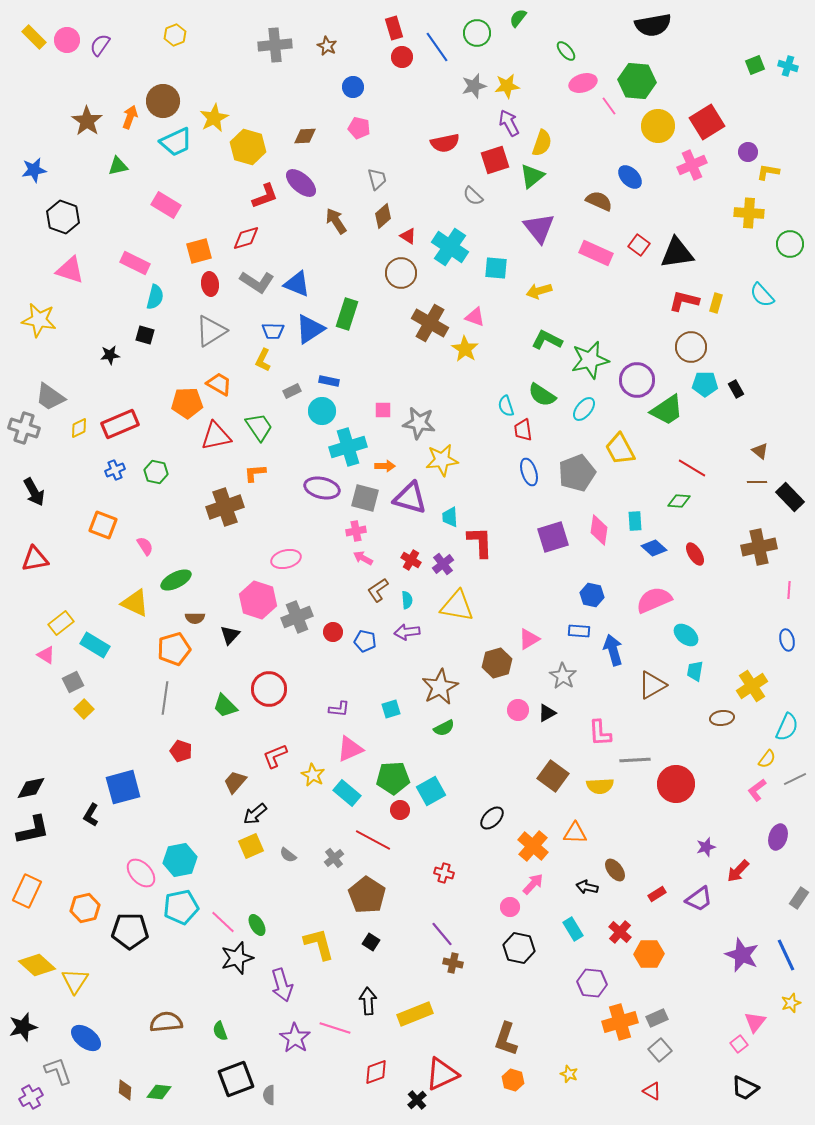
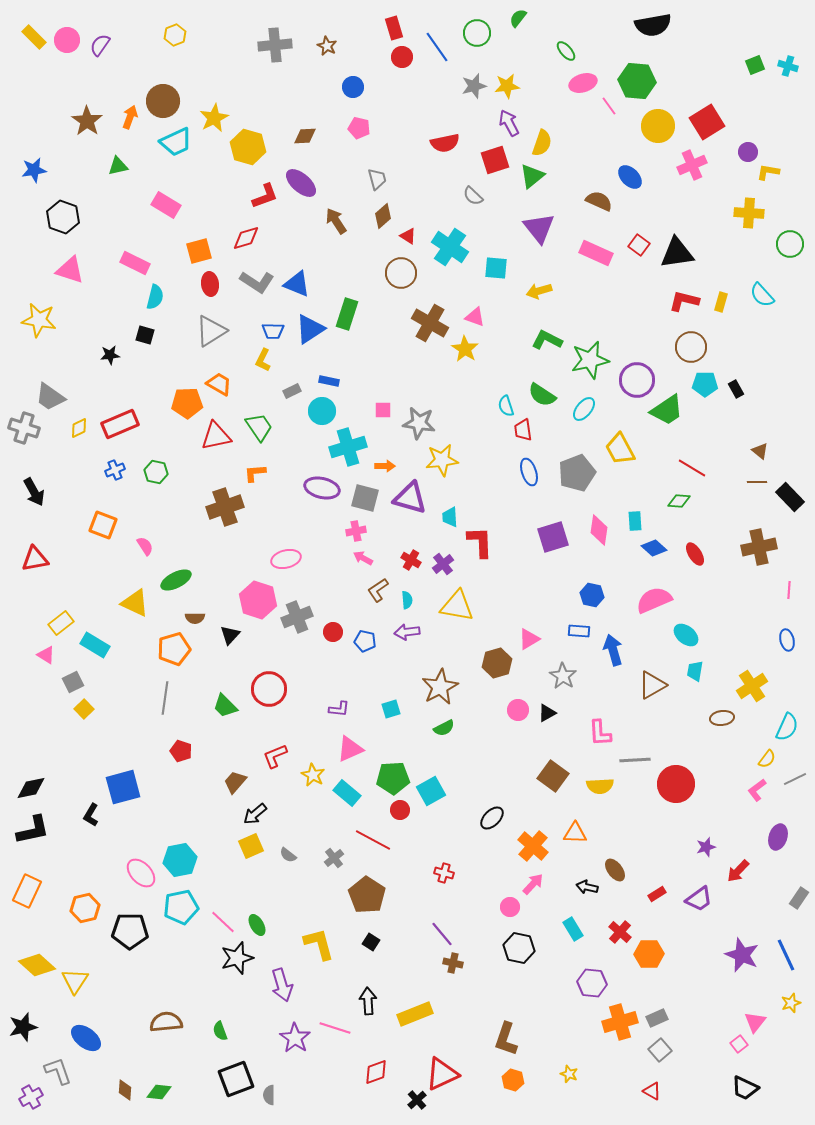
yellow rectangle at (716, 303): moved 5 px right, 1 px up
